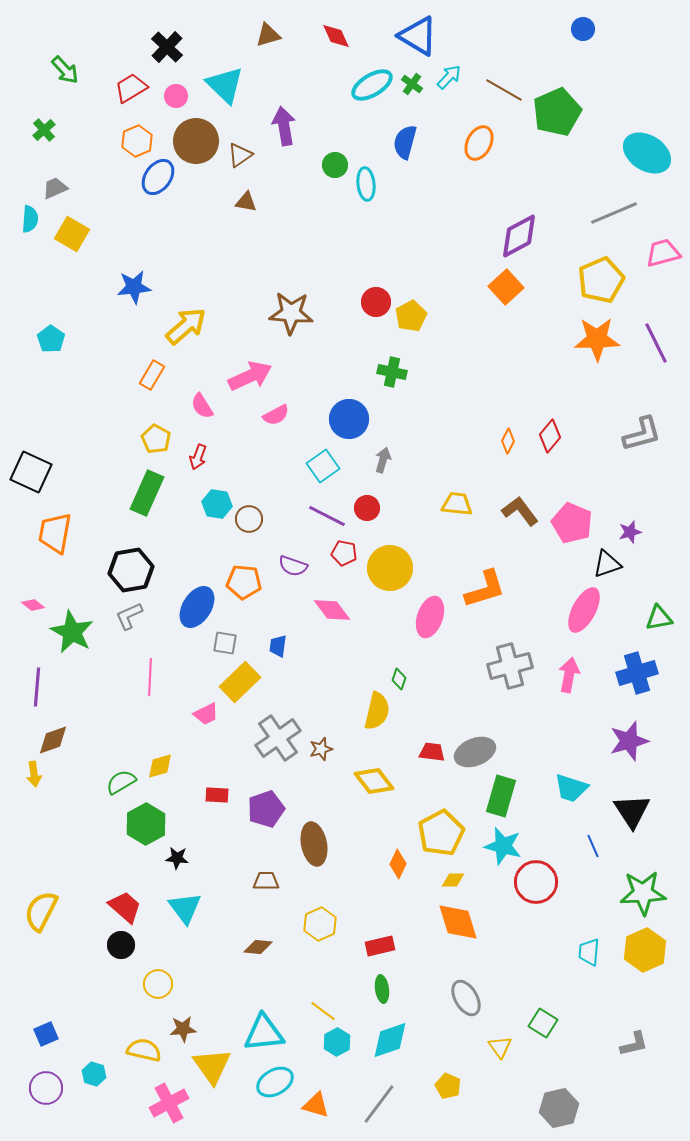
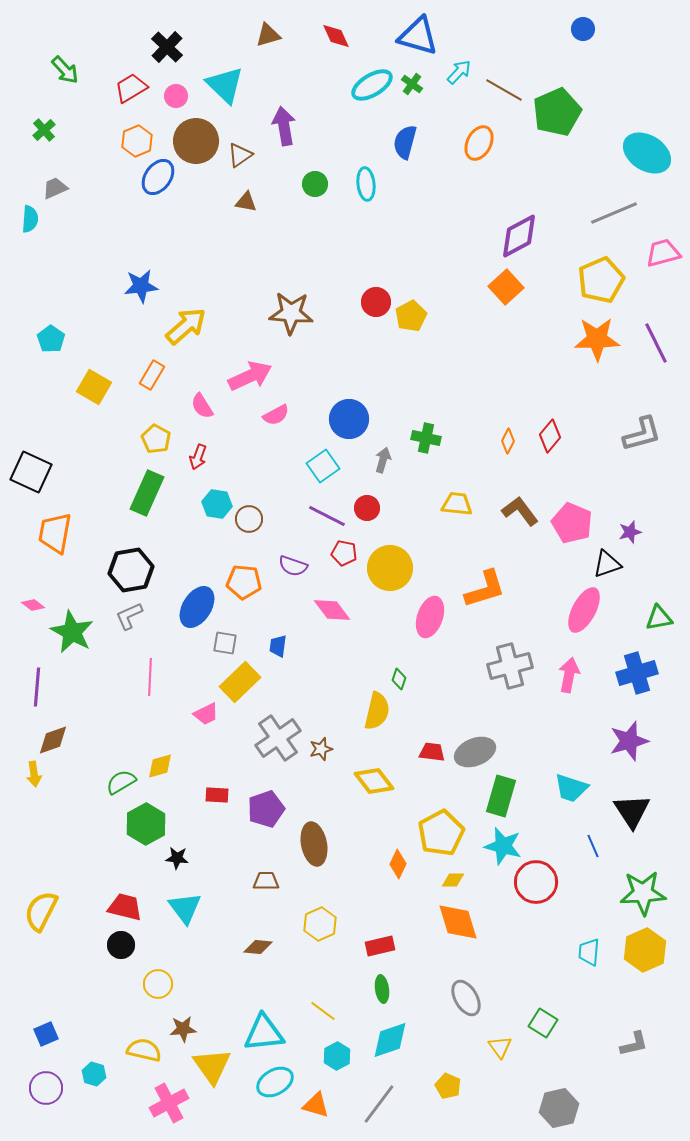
blue triangle at (418, 36): rotated 15 degrees counterclockwise
cyan arrow at (449, 77): moved 10 px right, 5 px up
green circle at (335, 165): moved 20 px left, 19 px down
yellow square at (72, 234): moved 22 px right, 153 px down
blue star at (134, 287): moved 7 px right, 1 px up
green cross at (392, 372): moved 34 px right, 66 px down
red trapezoid at (125, 907): rotated 27 degrees counterclockwise
cyan hexagon at (337, 1042): moved 14 px down
